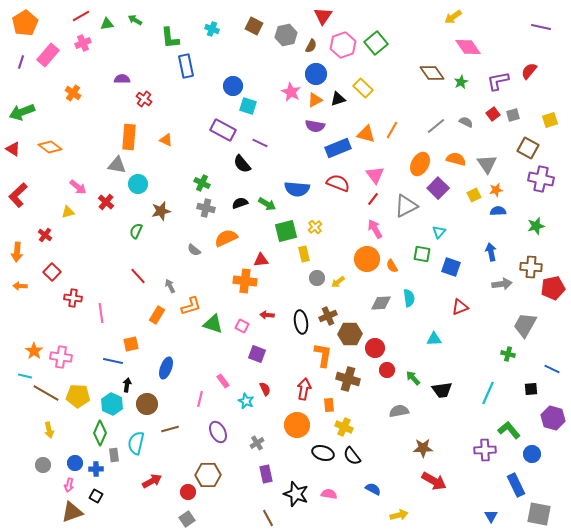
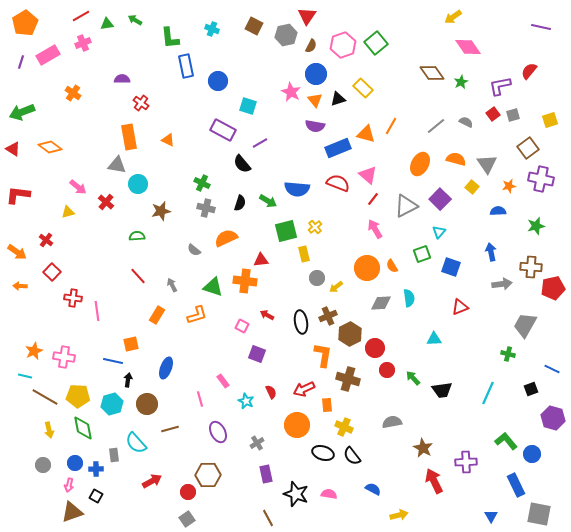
red triangle at (323, 16): moved 16 px left
pink rectangle at (48, 55): rotated 20 degrees clockwise
purple L-shape at (498, 81): moved 2 px right, 5 px down
blue circle at (233, 86): moved 15 px left, 5 px up
red cross at (144, 99): moved 3 px left, 4 px down
orange triangle at (315, 100): rotated 42 degrees counterclockwise
orange line at (392, 130): moved 1 px left, 4 px up
orange rectangle at (129, 137): rotated 15 degrees counterclockwise
orange triangle at (166, 140): moved 2 px right
purple line at (260, 143): rotated 56 degrees counterclockwise
brown square at (528, 148): rotated 25 degrees clockwise
pink triangle at (375, 175): moved 7 px left; rotated 12 degrees counterclockwise
purple square at (438, 188): moved 2 px right, 11 px down
orange star at (496, 190): moved 13 px right, 4 px up
red L-shape at (18, 195): rotated 50 degrees clockwise
yellow square at (474, 195): moved 2 px left, 8 px up; rotated 24 degrees counterclockwise
black semicircle at (240, 203): rotated 126 degrees clockwise
green arrow at (267, 204): moved 1 px right, 3 px up
green semicircle at (136, 231): moved 1 px right, 5 px down; rotated 63 degrees clockwise
red cross at (45, 235): moved 1 px right, 5 px down
orange arrow at (17, 252): rotated 60 degrees counterclockwise
green square at (422, 254): rotated 30 degrees counterclockwise
orange circle at (367, 259): moved 9 px down
yellow arrow at (338, 282): moved 2 px left, 5 px down
gray arrow at (170, 286): moved 2 px right, 1 px up
orange L-shape at (191, 306): moved 6 px right, 9 px down
pink line at (101, 313): moved 4 px left, 2 px up
red arrow at (267, 315): rotated 24 degrees clockwise
green triangle at (213, 324): moved 37 px up
brown hexagon at (350, 334): rotated 25 degrees counterclockwise
orange star at (34, 351): rotated 12 degrees clockwise
pink cross at (61, 357): moved 3 px right
black arrow at (127, 385): moved 1 px right, 5 px up
red semicircle at (265, 389): moved 6 px right, 3 px down
red arrow at (304, 389): rotated 125 degrees counterclockwise
black square at (531, 389): rotated 16 degrees counterclockwise
brown line at (46, 393): moved 1 px left, 4 px down
pink line at (200, 399): rotated 28 degrees counterclockwise
cyan hexagon at (112, 404): rotated 20 degrees clockwise
orange rectangle at (329, 405): moved 2 px left
gray semicircle at (399, 411): moved 7 px left, 11 px down
green L-shape at (509, 430): moved 3 px left, 11 px down
green diamond at (100, 433): moved 17 px left, 5 px up; rotated 35 degrees counterclockwise
cyan semicircle at (136, 443): rotated 55 degrees counterclockwise
brown star at (423, 448): rotated 30 degrees clockwise
purple cross at (485, 450): moved 19 px left, 12 px down
red arrow at (434, 481): rotated 145 degrees counterclockwise
